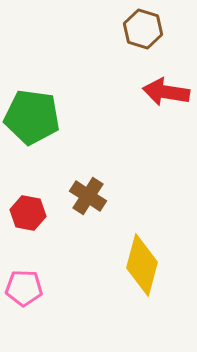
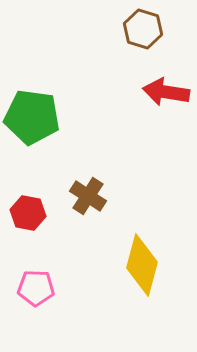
pink pentagon: moved 12 px right
